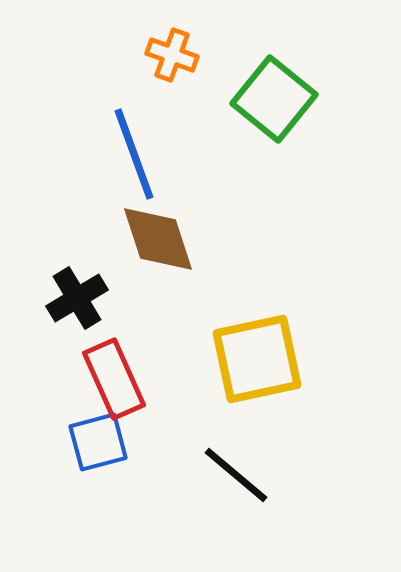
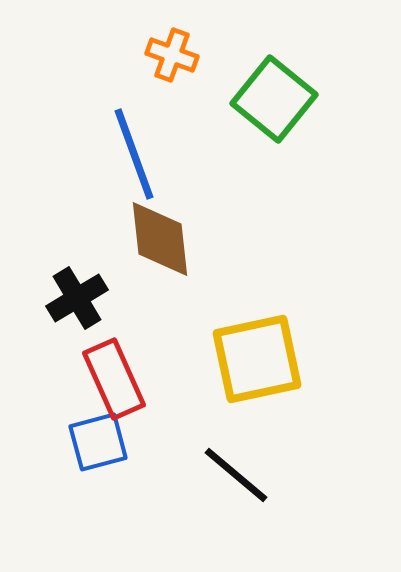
brown diamond: moved 2 px right; rotated 12 degrees clockwise
